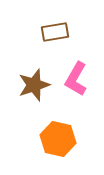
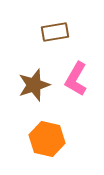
orange hexagon: moved 11 px left
